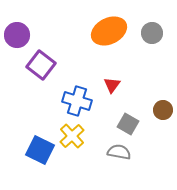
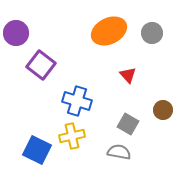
purple circle: moved 1 px left, 2 px up
red triangle: moved 16 px right, 10 px up; rotated 18 degrees counterclockwise
yellow cross: rotated 30 degrees clockwise
blue square: moved 3 px left
